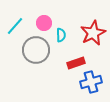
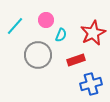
pink circle: moved 2 px right, 3 px up
cyan semicircle: rotated 24 degrees clockwise
gray circle: moved 2 px right, 5 px down
red rectangle: moved 3 px up
blue cross: moved 2 px down
